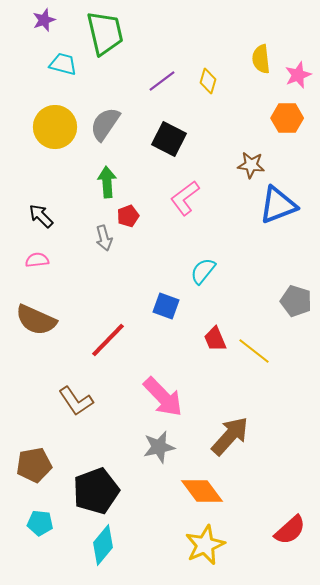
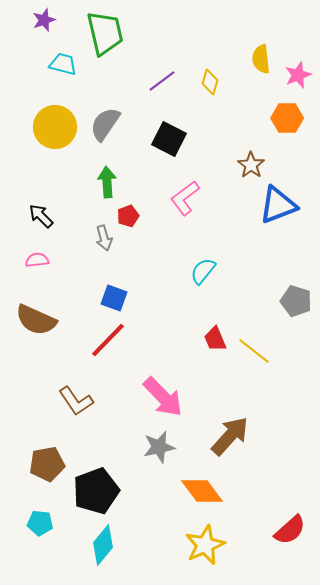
yellow diamond: moved 2 px right, 1 px down
brown star: rotated 28 degrees clockwise
blue square: moved 52 px left, 8 px up
brown pentagon: moved 13 px right, 1 px up
